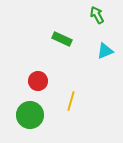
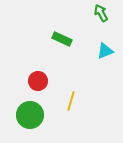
green arrow: moved 4 px right, 2 px up
